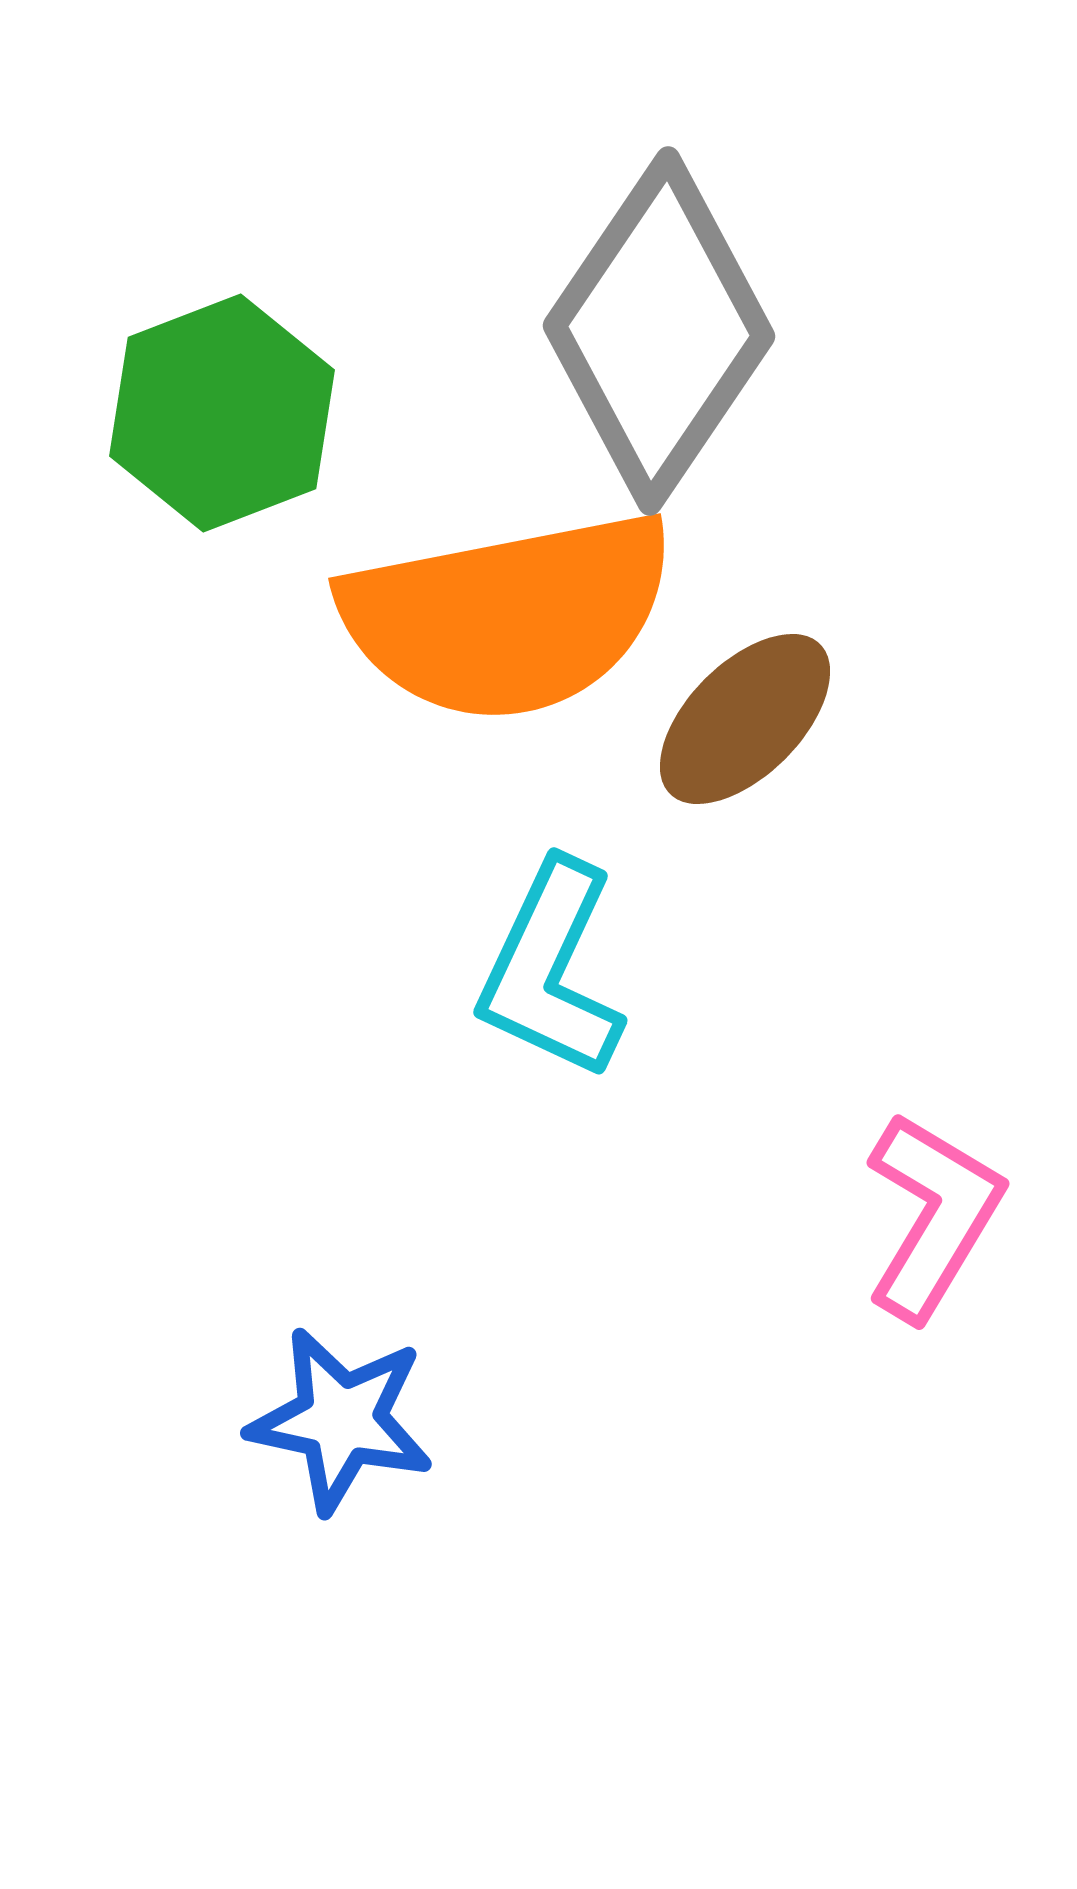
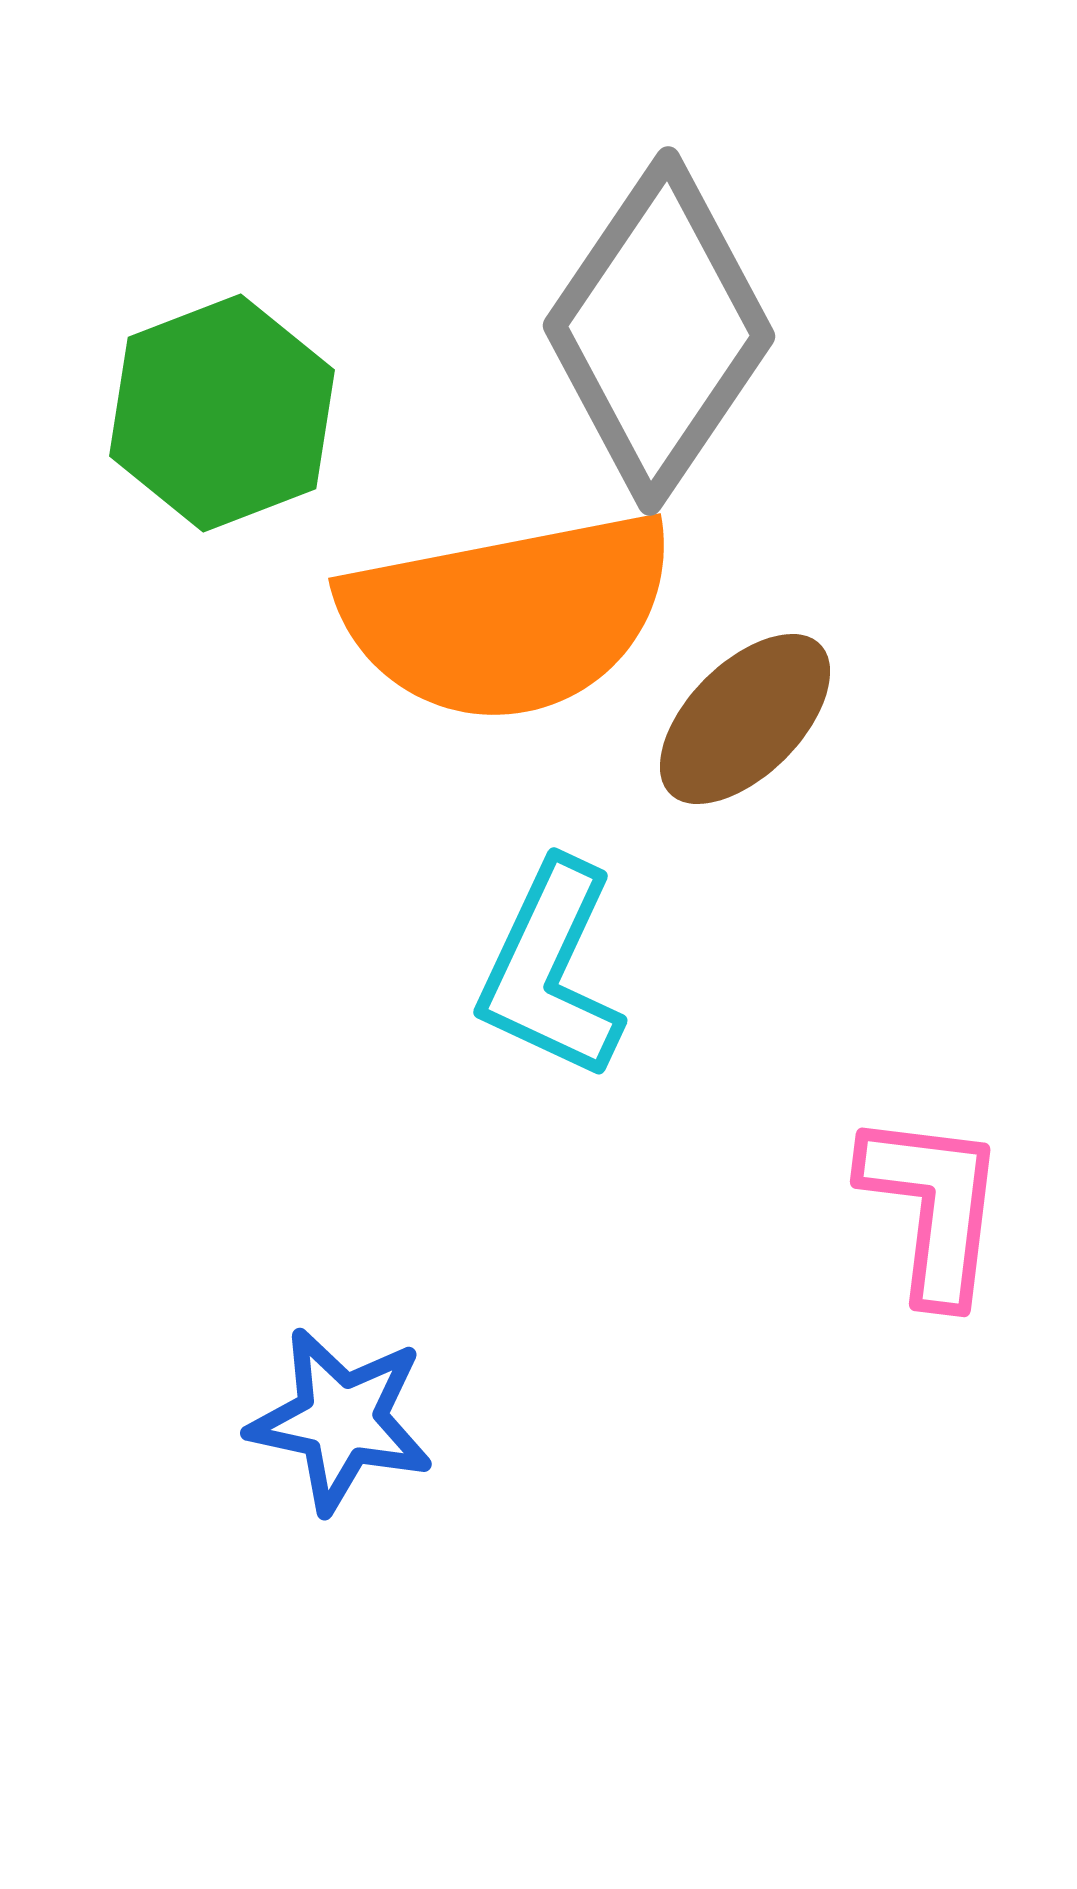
pink L-shape: moved 9 px up; rotated 24 degrees counterclockwise
